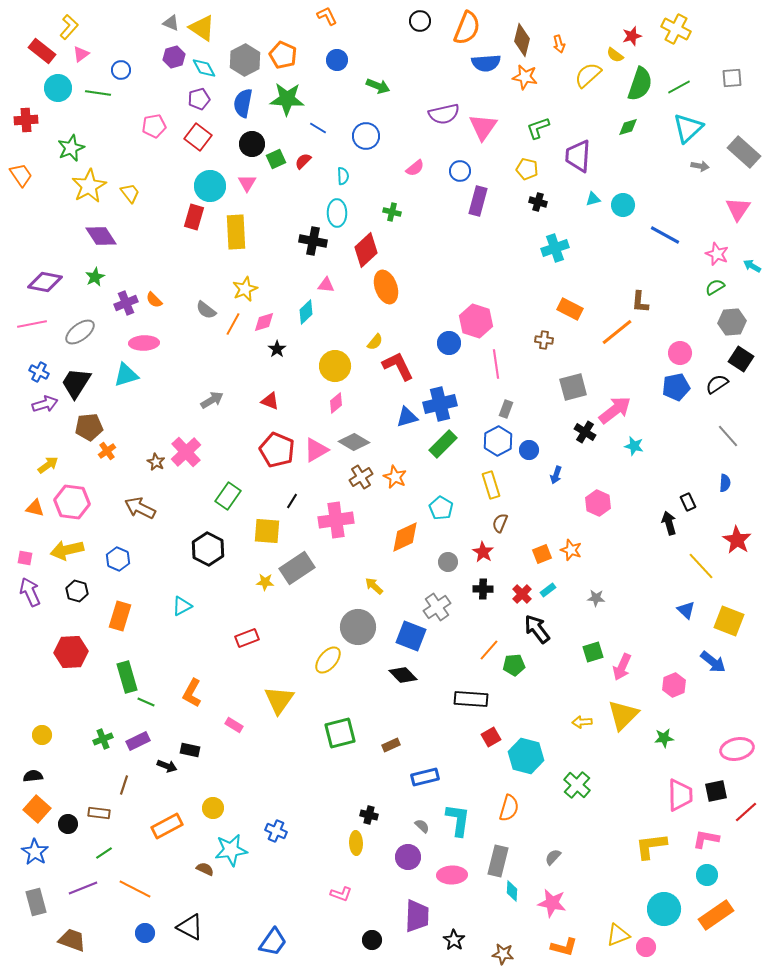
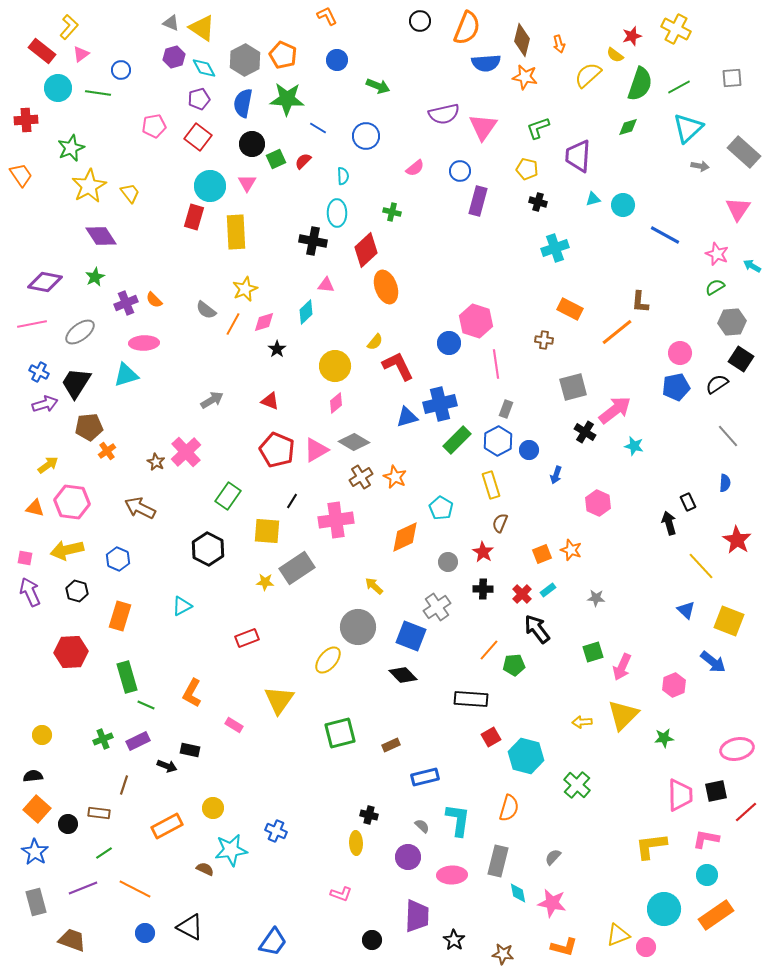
green rectangle at (443, 444): moved 14 px right, 4 px up
green line at (146, 702): moved 3 px down
cyan diamond at (512, 891): moved 6 px right, 2 px down; rotated 15 degrees counterclockwise
